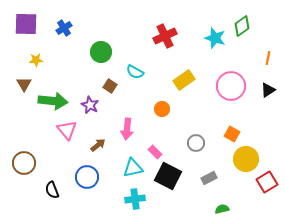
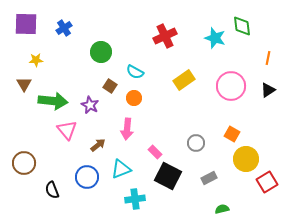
green diamond: rotated 60 degrees counterclockwise
orange circle: moved 28 px left, 11 px up
cyan triangle: moved 12 px left, 1 px down; rotated 10 degrees counterclockwise
